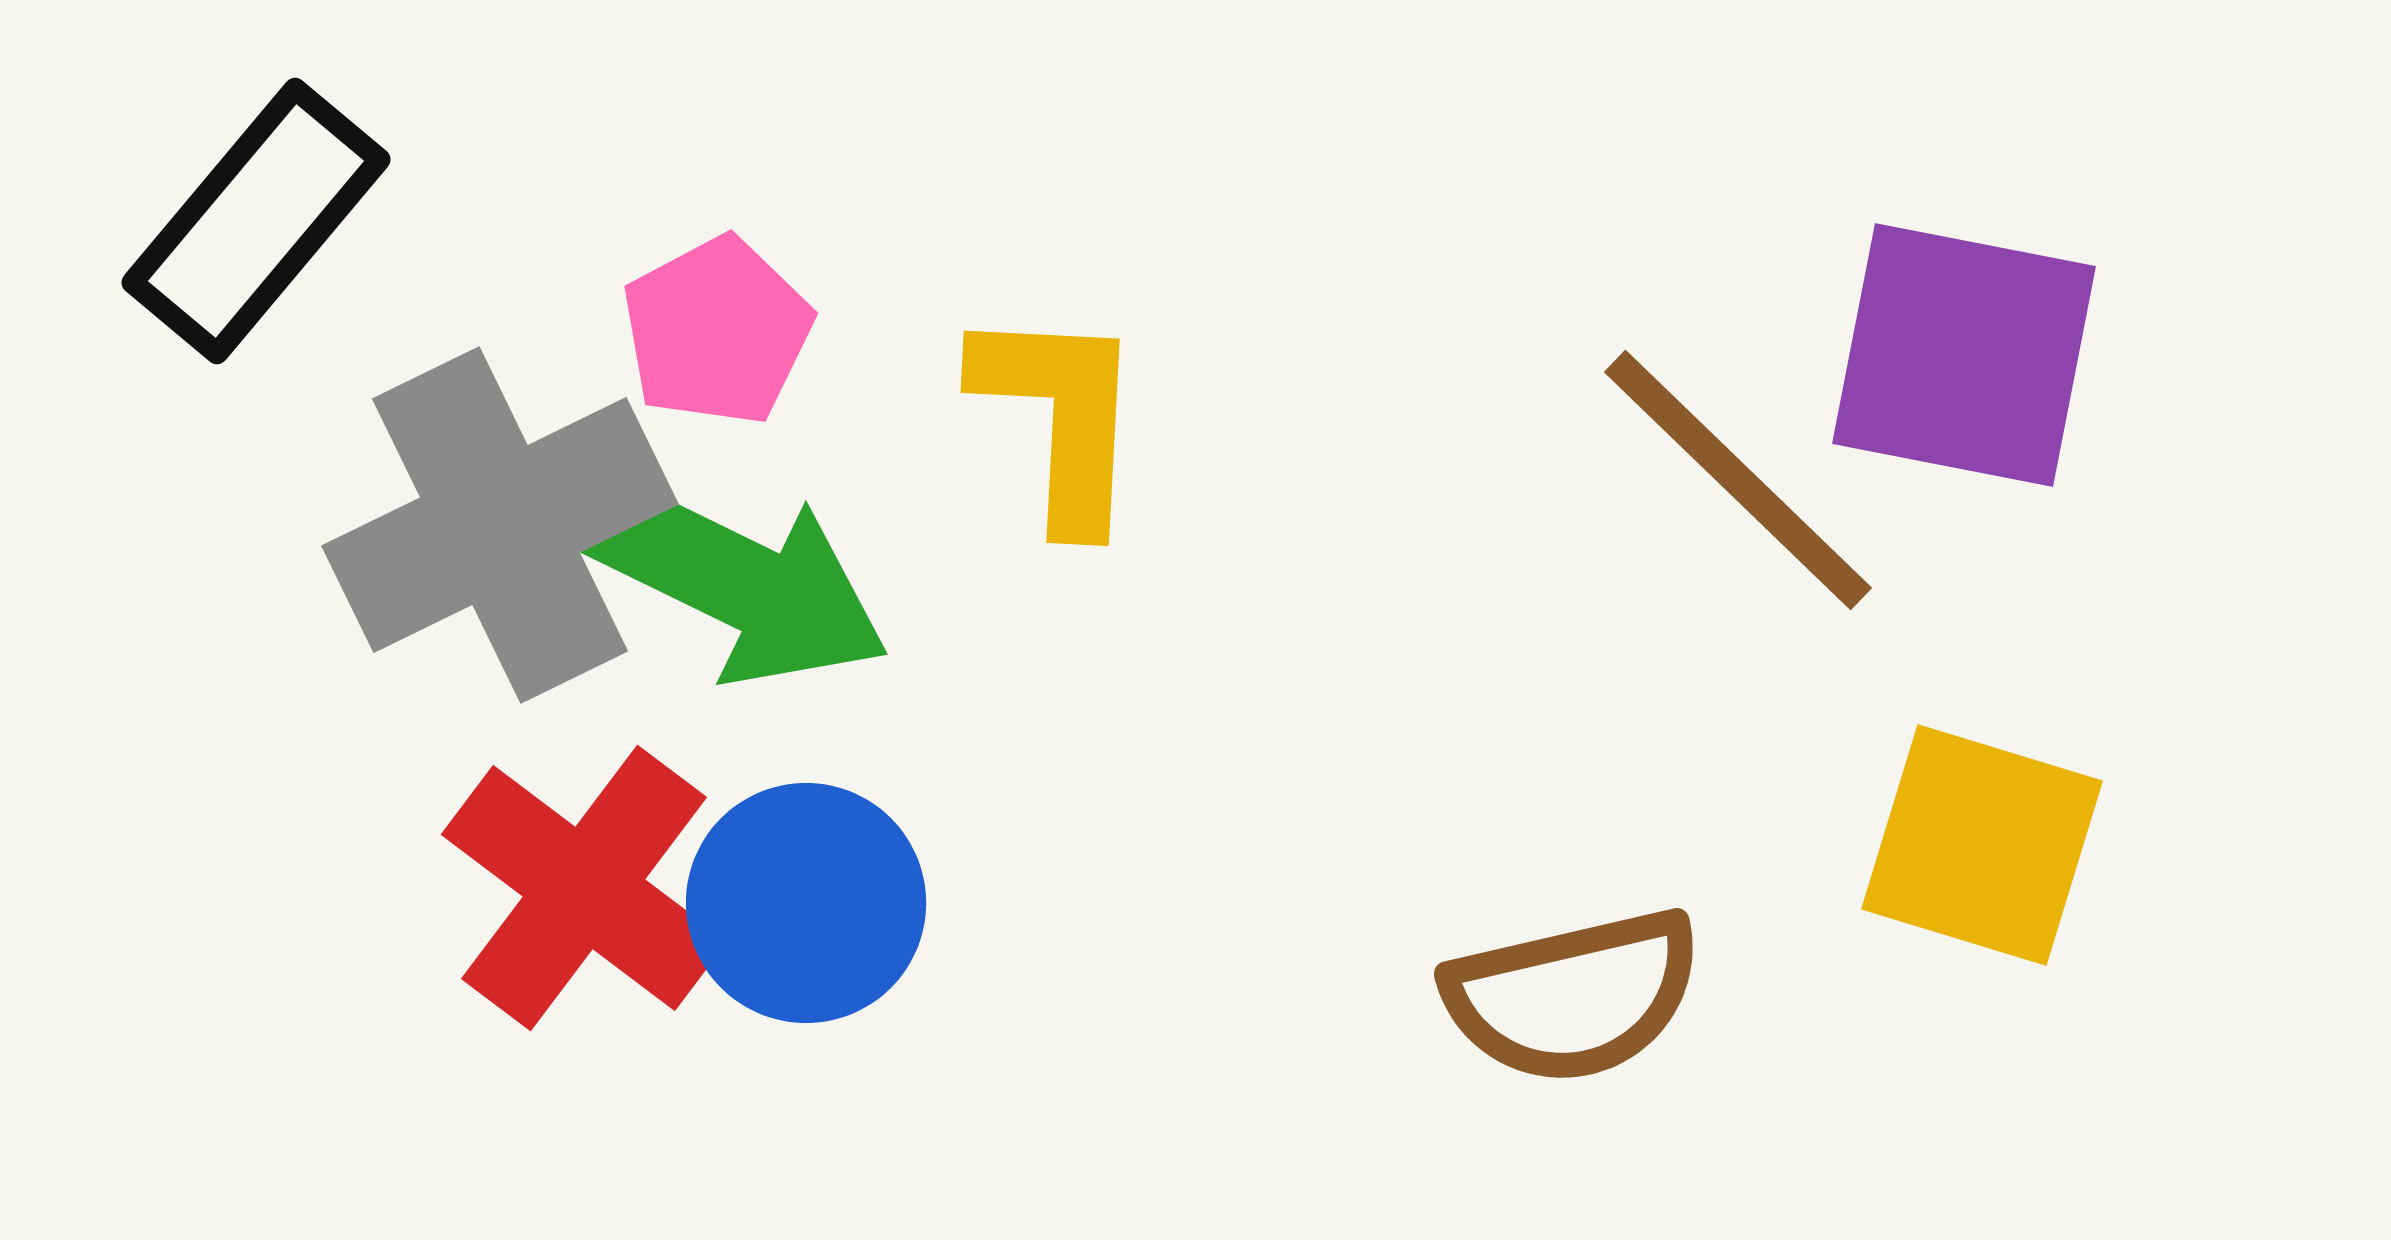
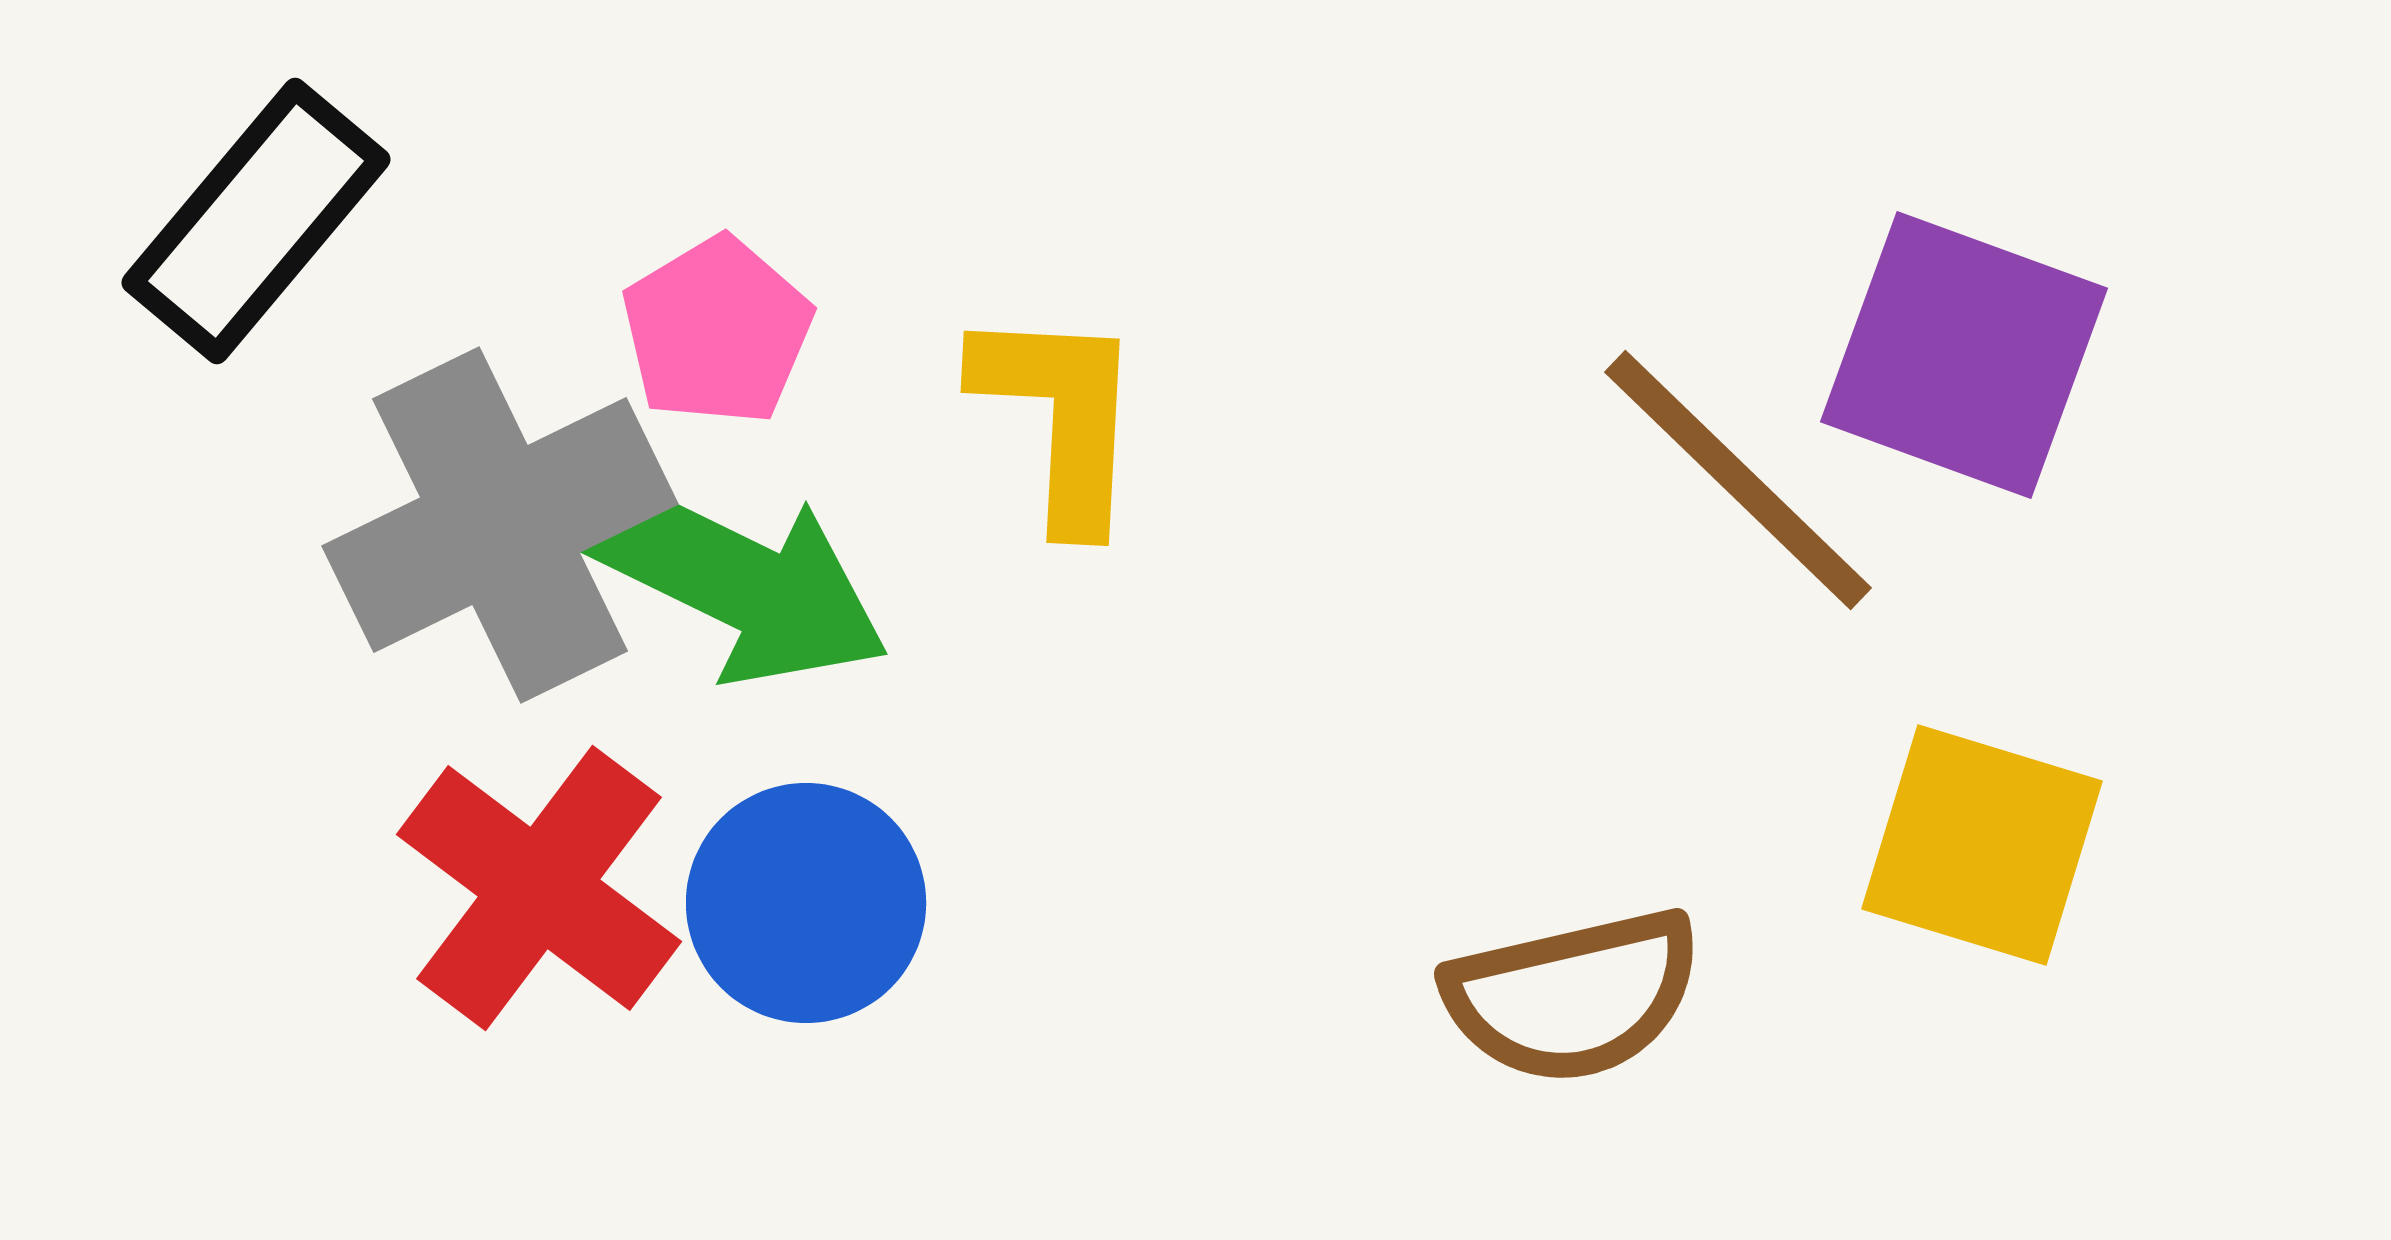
pink pentagon: rotated 3 degrees counterclockwise
purple square: rotated 9 degrees clockwise
red cross: moved 45 px left
